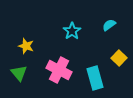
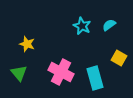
cyan star: moved 10 px right, 5 px up; rotated 12 degrees counterclockwise
yellow star: moved 1 px right, 2 px up
yellow square: rotated 14 degrees counterclockwise
pink cross: moved 2 px right, 2 px down
